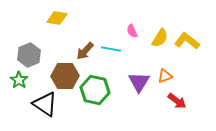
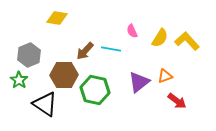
yellow L-shape: rotated 10 degrees clockwise
brown hexagon: moved 1 px left, 1 px up
purple triangle: rotated 20 degrees clockwise
